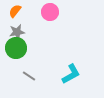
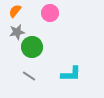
pink circle: moved 1 px down
green circle: moved 16 px right, 1 px up
cyan L-shape: rotated 30 degrees clockwise
